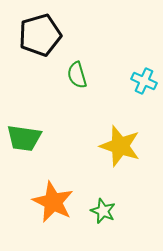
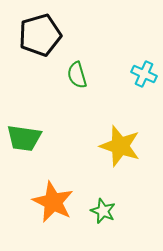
cyan cross: moved 7 px up
